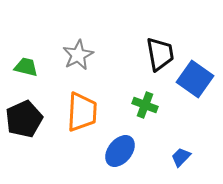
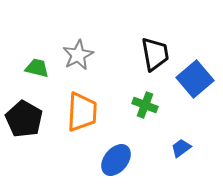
black trapezoid: moved 5 px left
green trapezoid: moved 11 px right, 1 px down
blue square: rotated 15 degrees clockwise
black pentagon: rotated 18 degrees counterclockwise
blue ellipse: moved 4 px left, 9 px down
blue trapezoid: moved 9 px up; rotated 10 degrees clockwise
